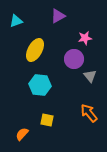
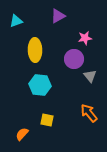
yellow ellipse: rotated 30 degrees counterclockwise
